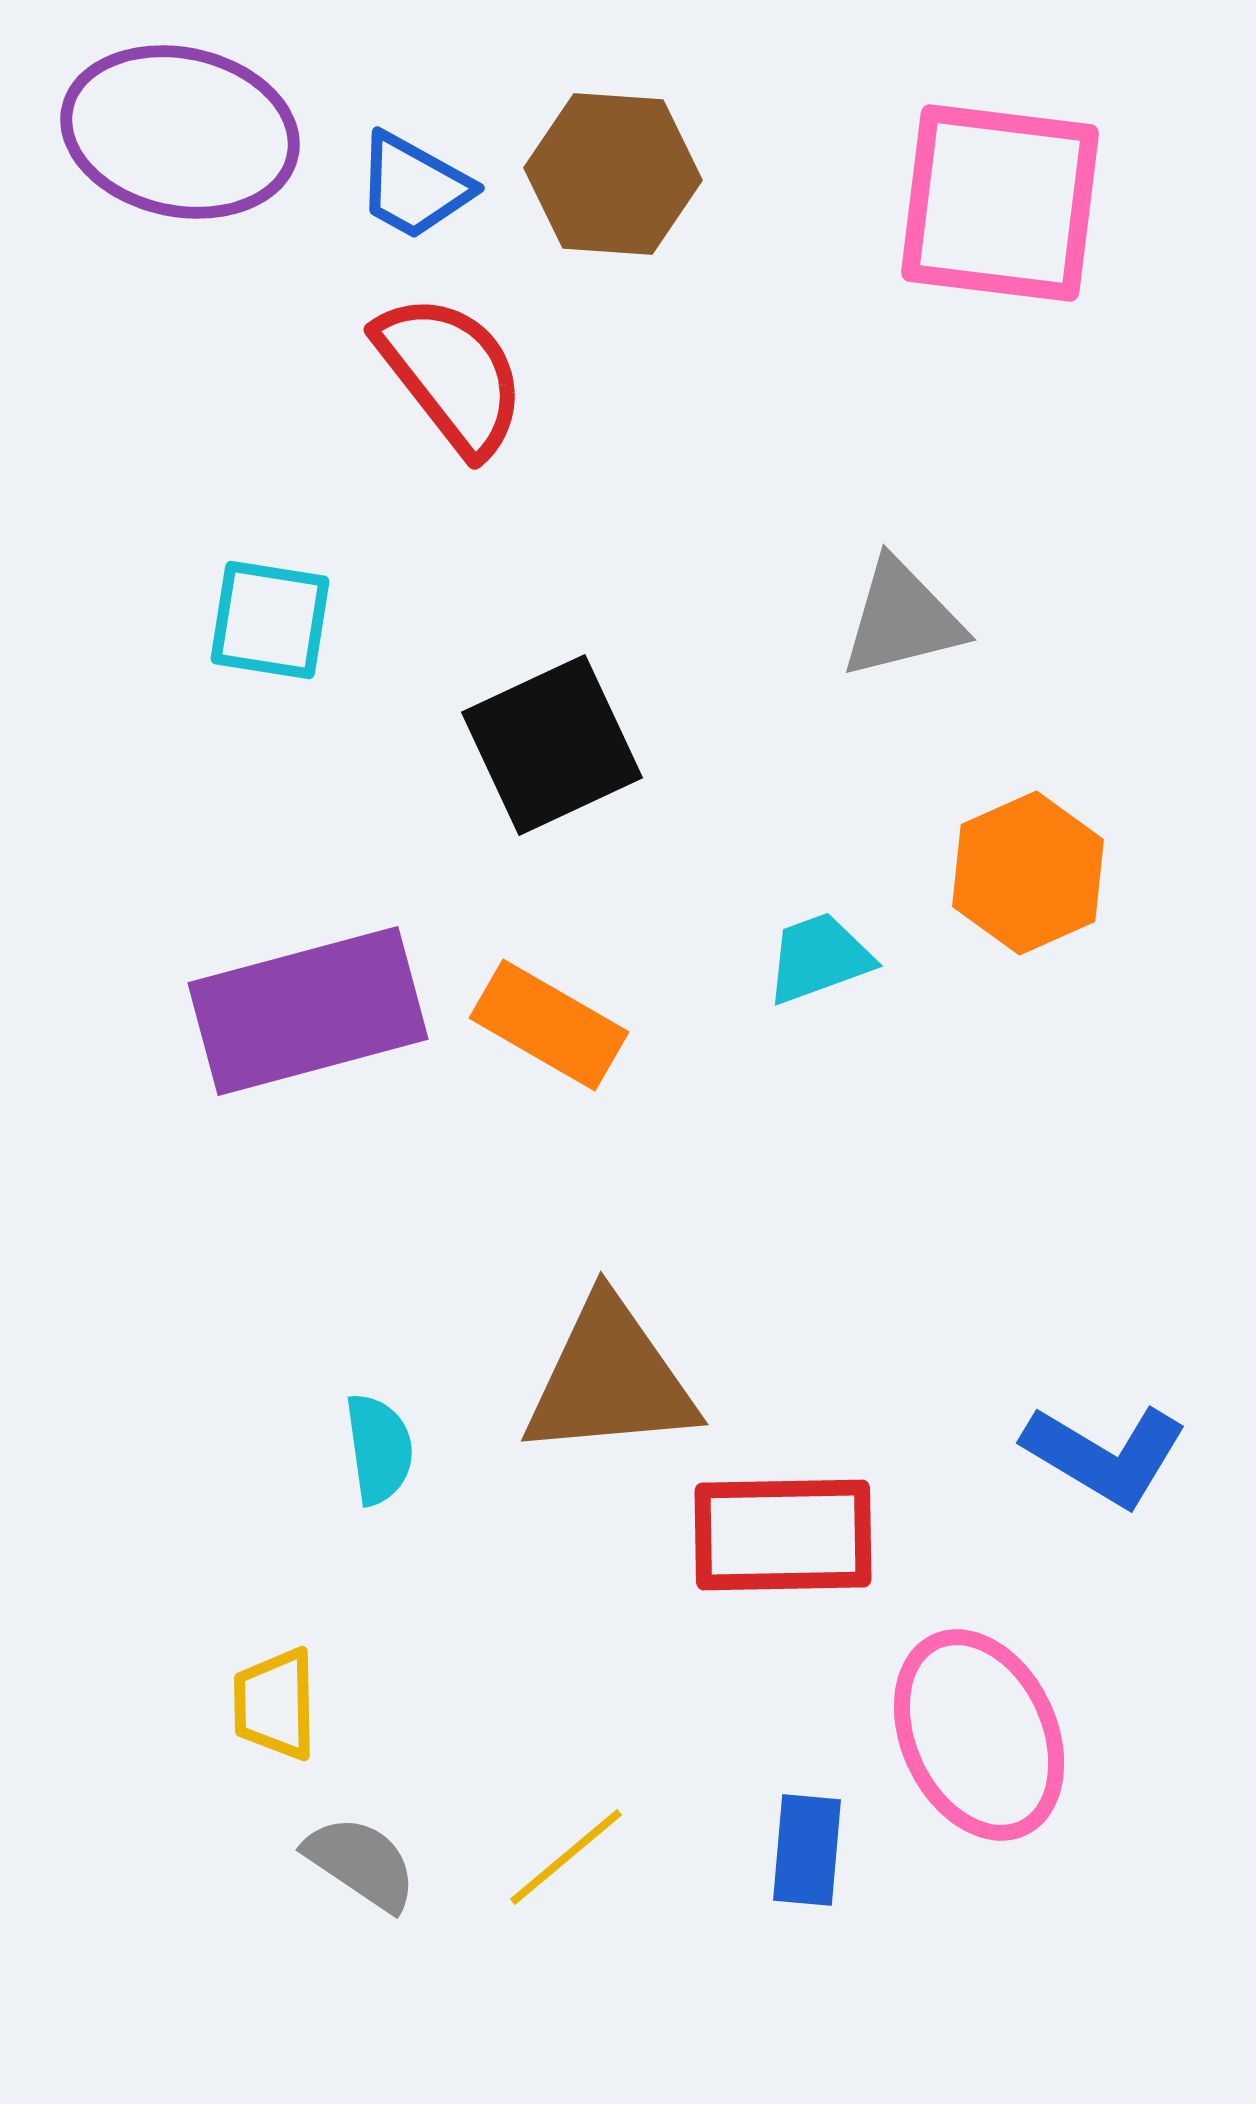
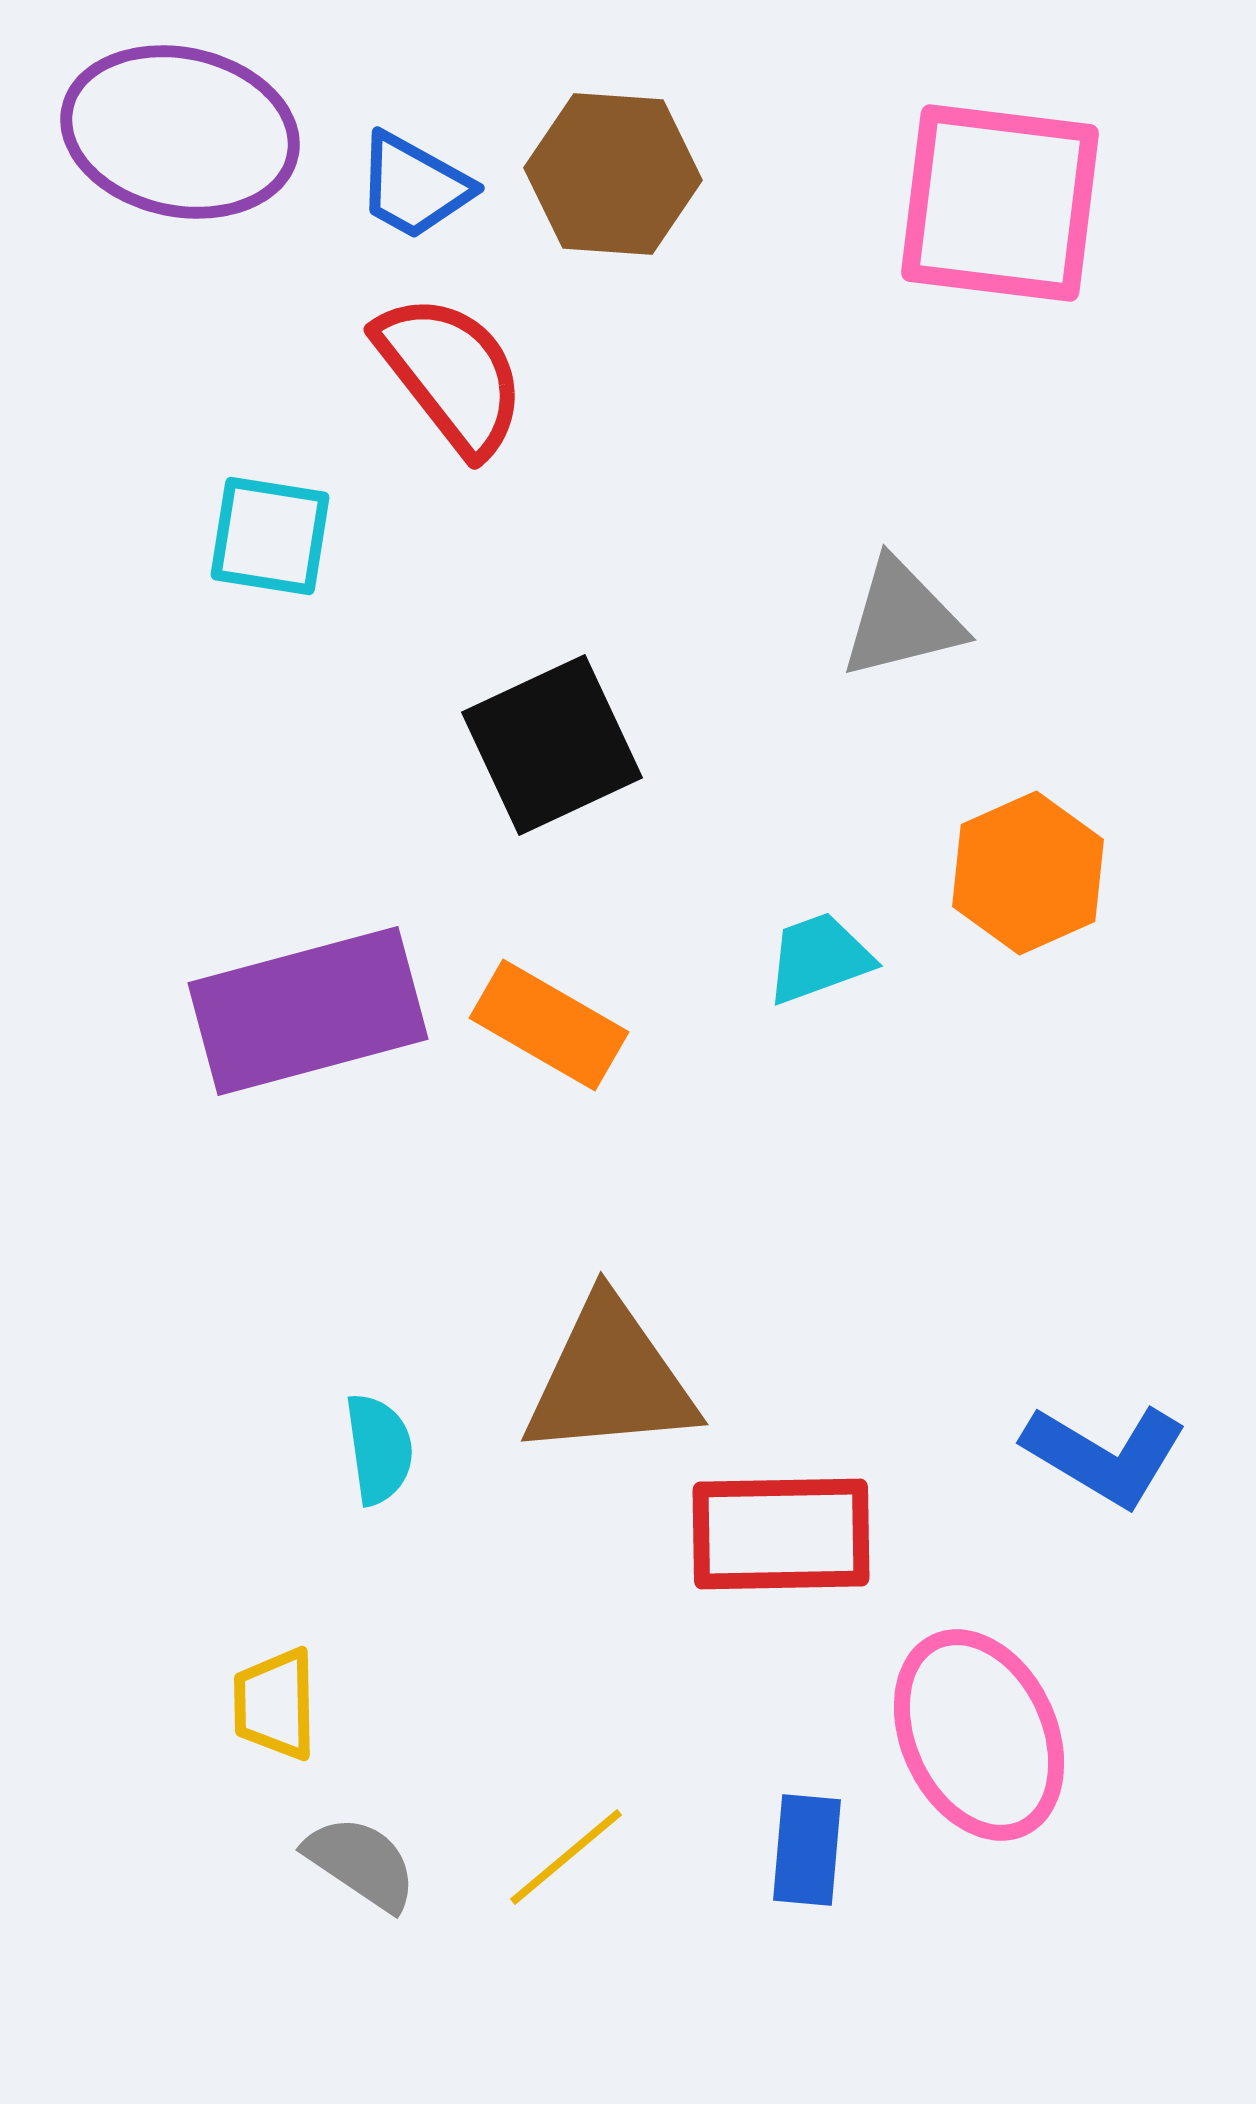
cyan square: moved 84 px up
red rectangle: moved 2 px left, 1 px up
